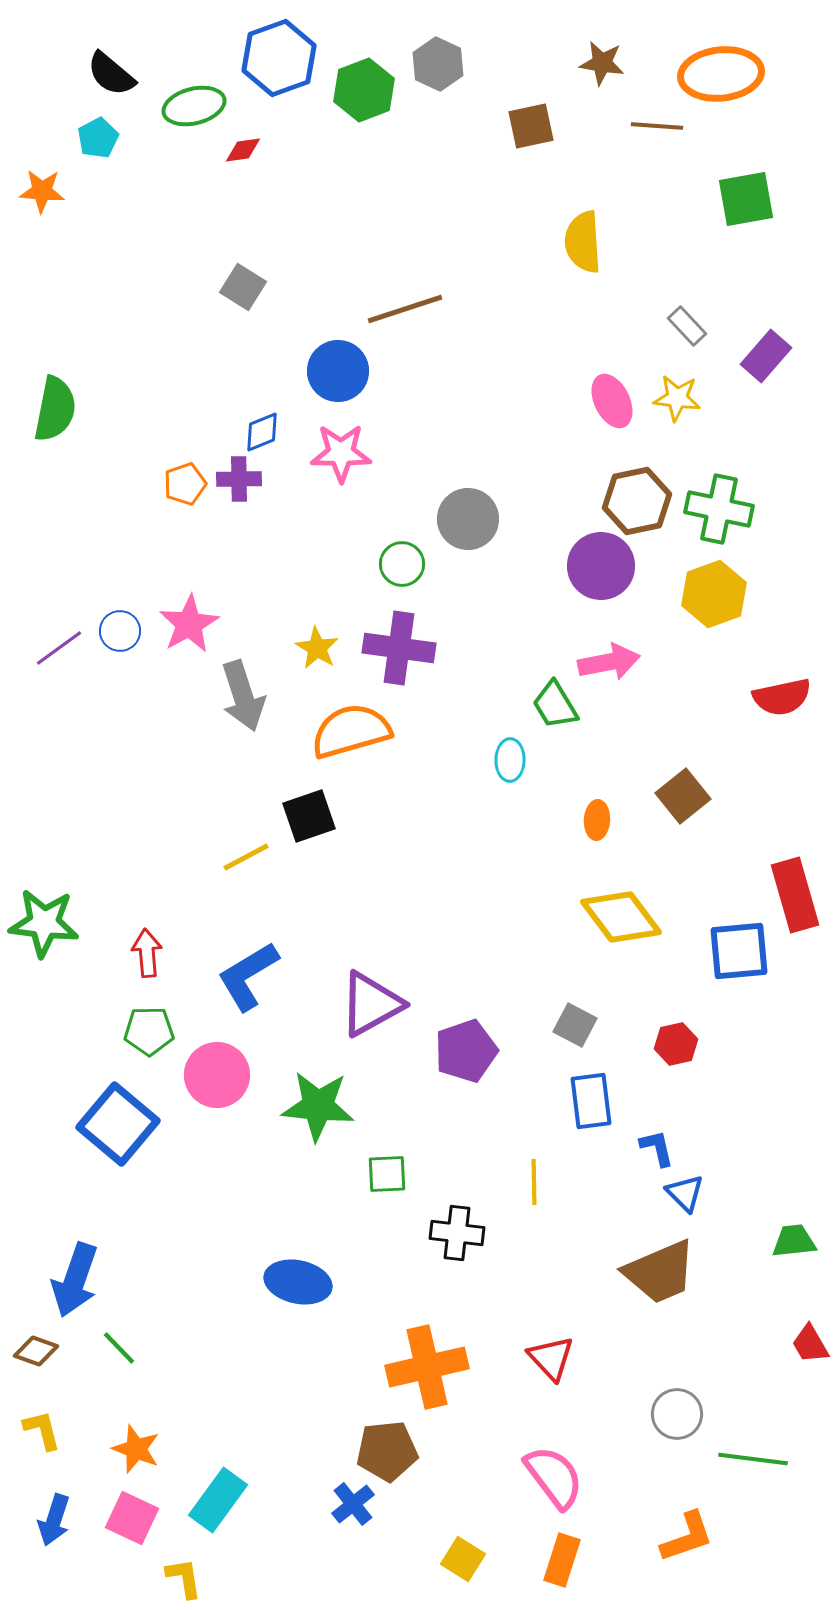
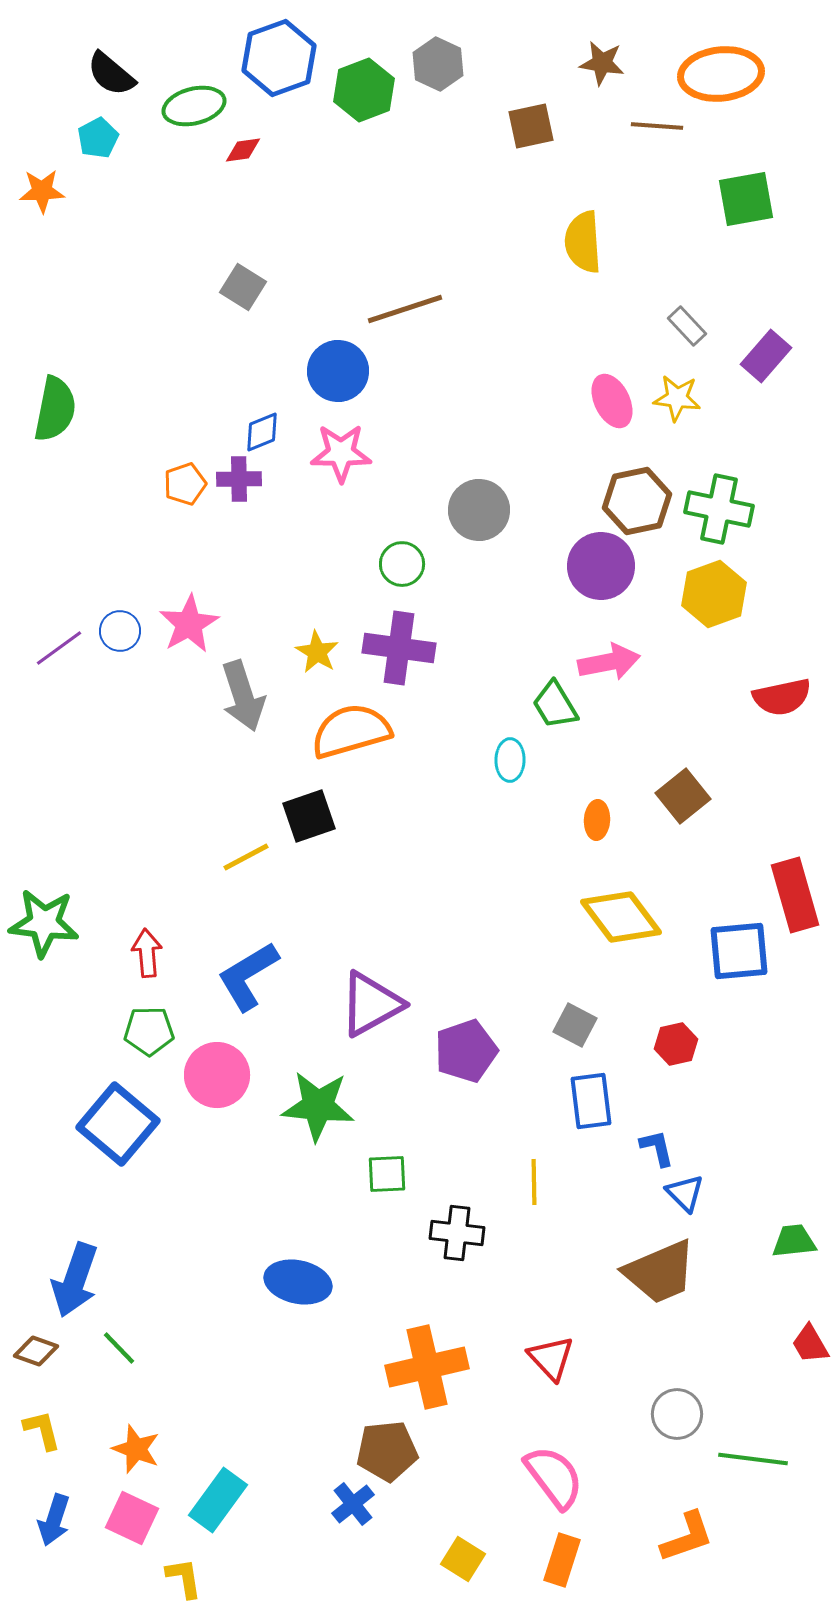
orange star at (42, 191): rotated 6 degrees counterclockwise
gray circle at (468, 519): moved 11 px right, 9 px up
yellow star at (317, 648): moved 4 px down
